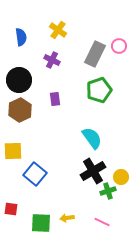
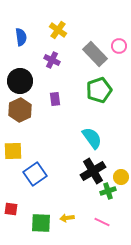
gray rectangle: rotated 70 degrees counterclockwise
black circle: moved 1 px right, 1 px down
blue square: rotated 15 degrees clockwise
